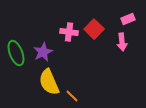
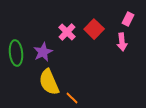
pink rectangle: rotated 40 degrees counterclockwise
pink cross: moved 2 px left; rotated 36 degrees clockwise
green ellipse: rotated 15 degrees clockwise
orange line: moved 2 px down
